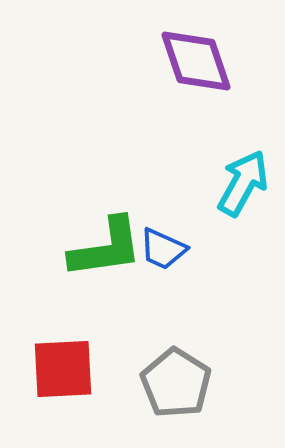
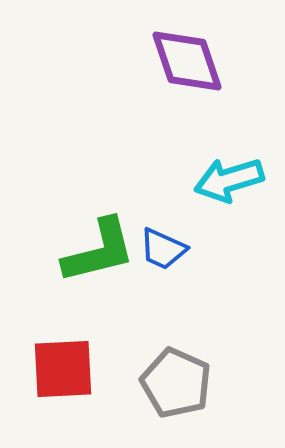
purple diamond: moved 9 px left
cyan arrow: moved 14 px left, 3 px up; rotated 136 degrees counterclockwise
green L-shape: moved 7 px left, 3 px down; rotated 6 degrees counterclockwise
gray pentagon: rotated 8 degrees counterclockwise
